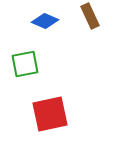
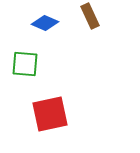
blue diamond: moved 2 px down
green square: rotated 16 degrees clockwise
